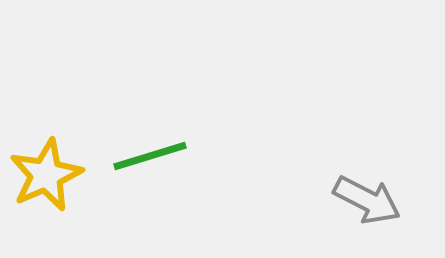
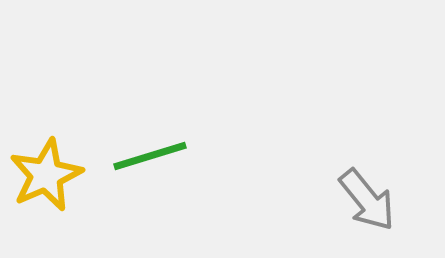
gray arrow: rotated 24 degrees clockwise
